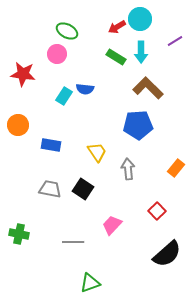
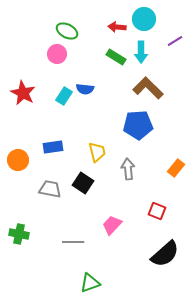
cyan circle: moved 4 px right
red arrow: rotated 36 degrees clockwise
red star: moved 19 px down; rotated 20 degrees clockwise
orange circle: moved 35 px down
blue rectangle: moved 2 px right, 2 px down; rotated 18 degrees counterclockwise
yellow trapezoid: rotated 20 degrees clockwise
black square: moved 6 px up
red square: rotated 24 degrees counterclockwise
black semicircle: moved 2 px left
